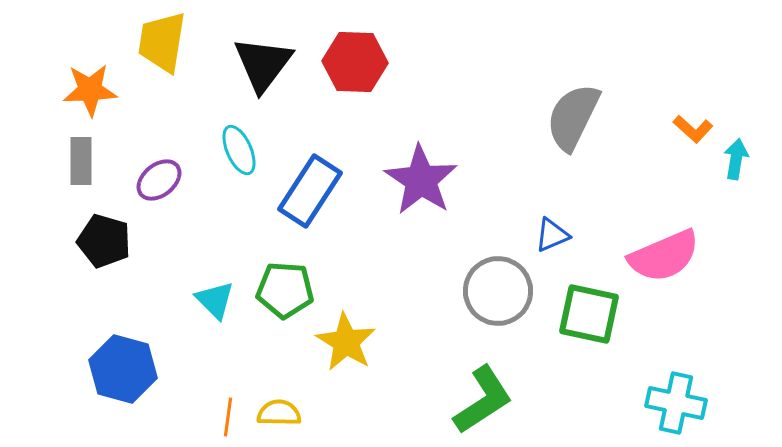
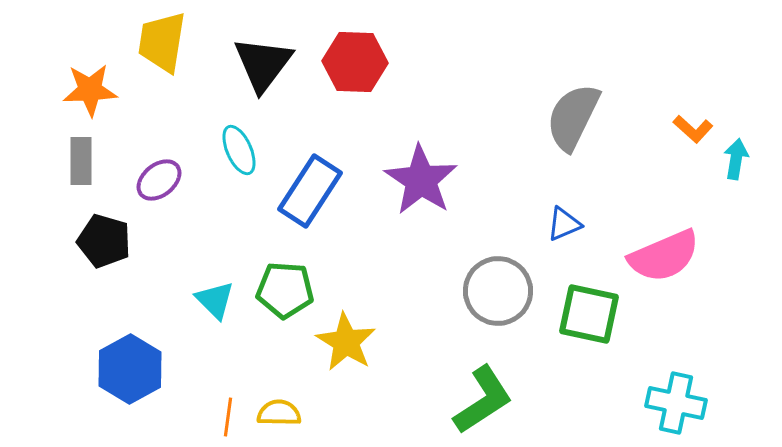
blue triangle: moved 12 px right, 11 px up
blue hexagon: moved 7 px right; rotated 16 degrees clockwise
